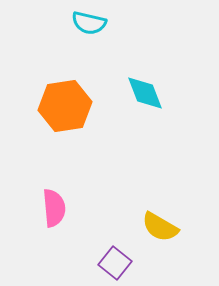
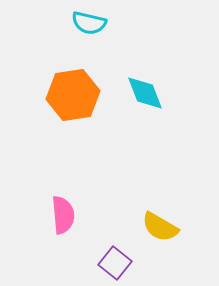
orange hexagon: moved 8 px right, 11 px up
pink semicircle: moved 9 px right, 7 px down
